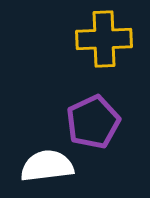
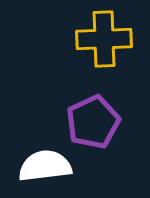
white semicircle: moved 2 px left
